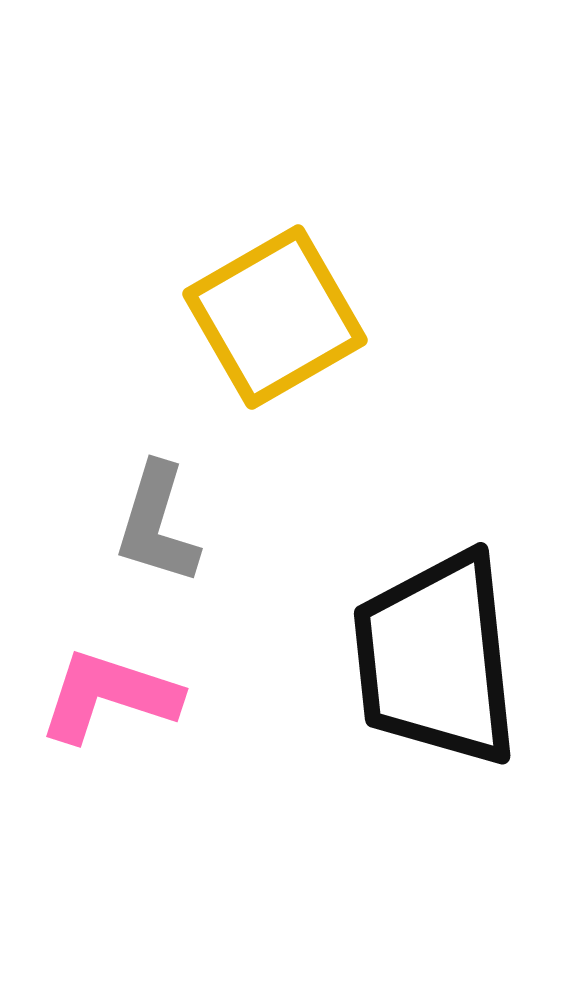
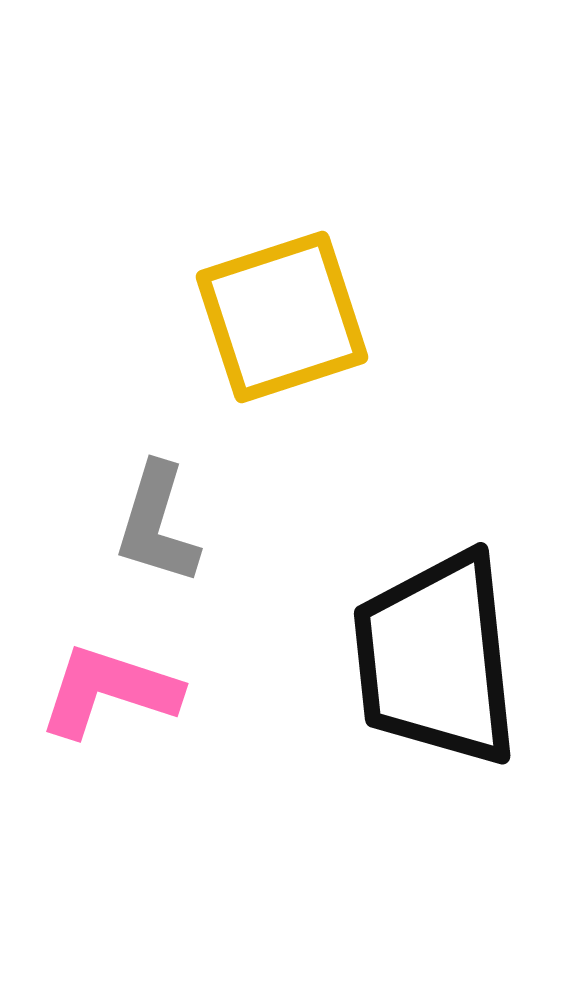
yellow square: moved 7 px right; rotated 12 degrees clockwise
pink L-shape: moved 5 px up
